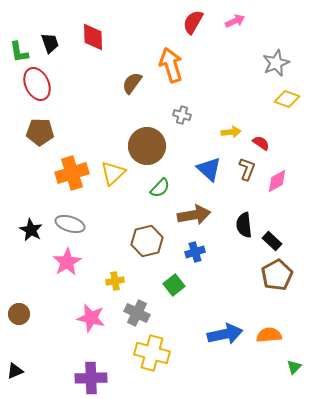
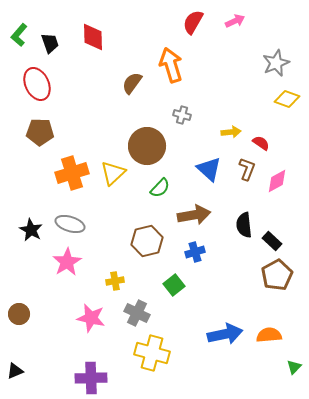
green L-shape at (19, 52): moved 17 px up; rotated 50 degrees clockwise
